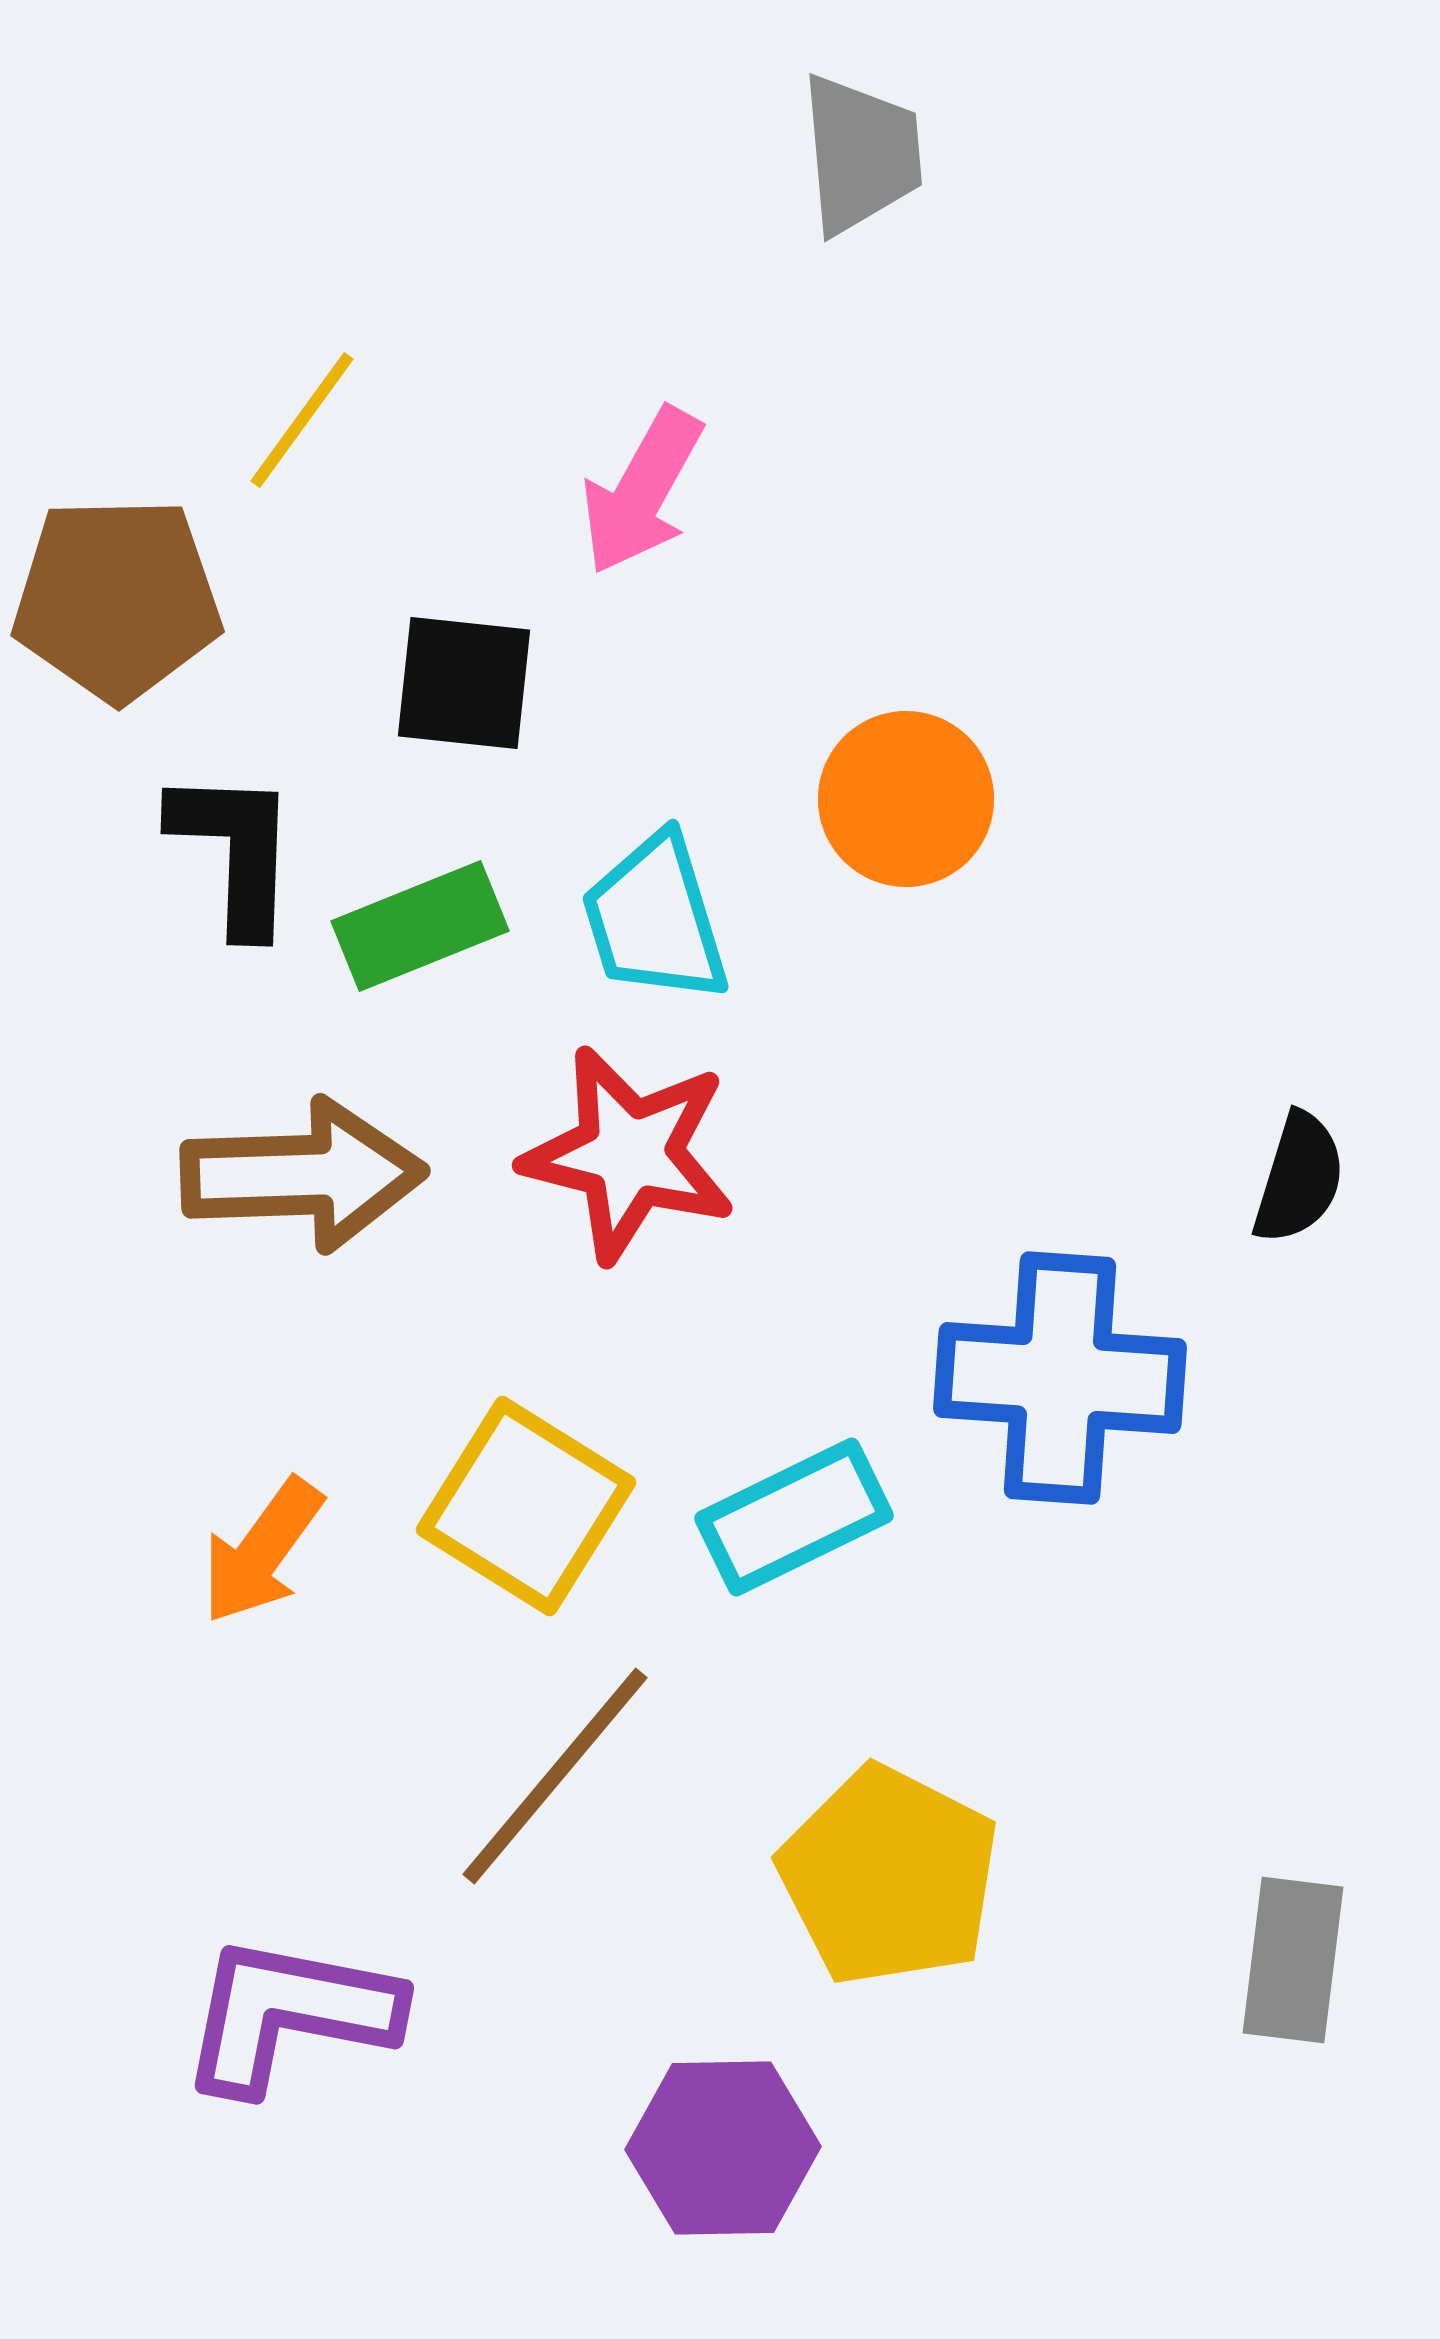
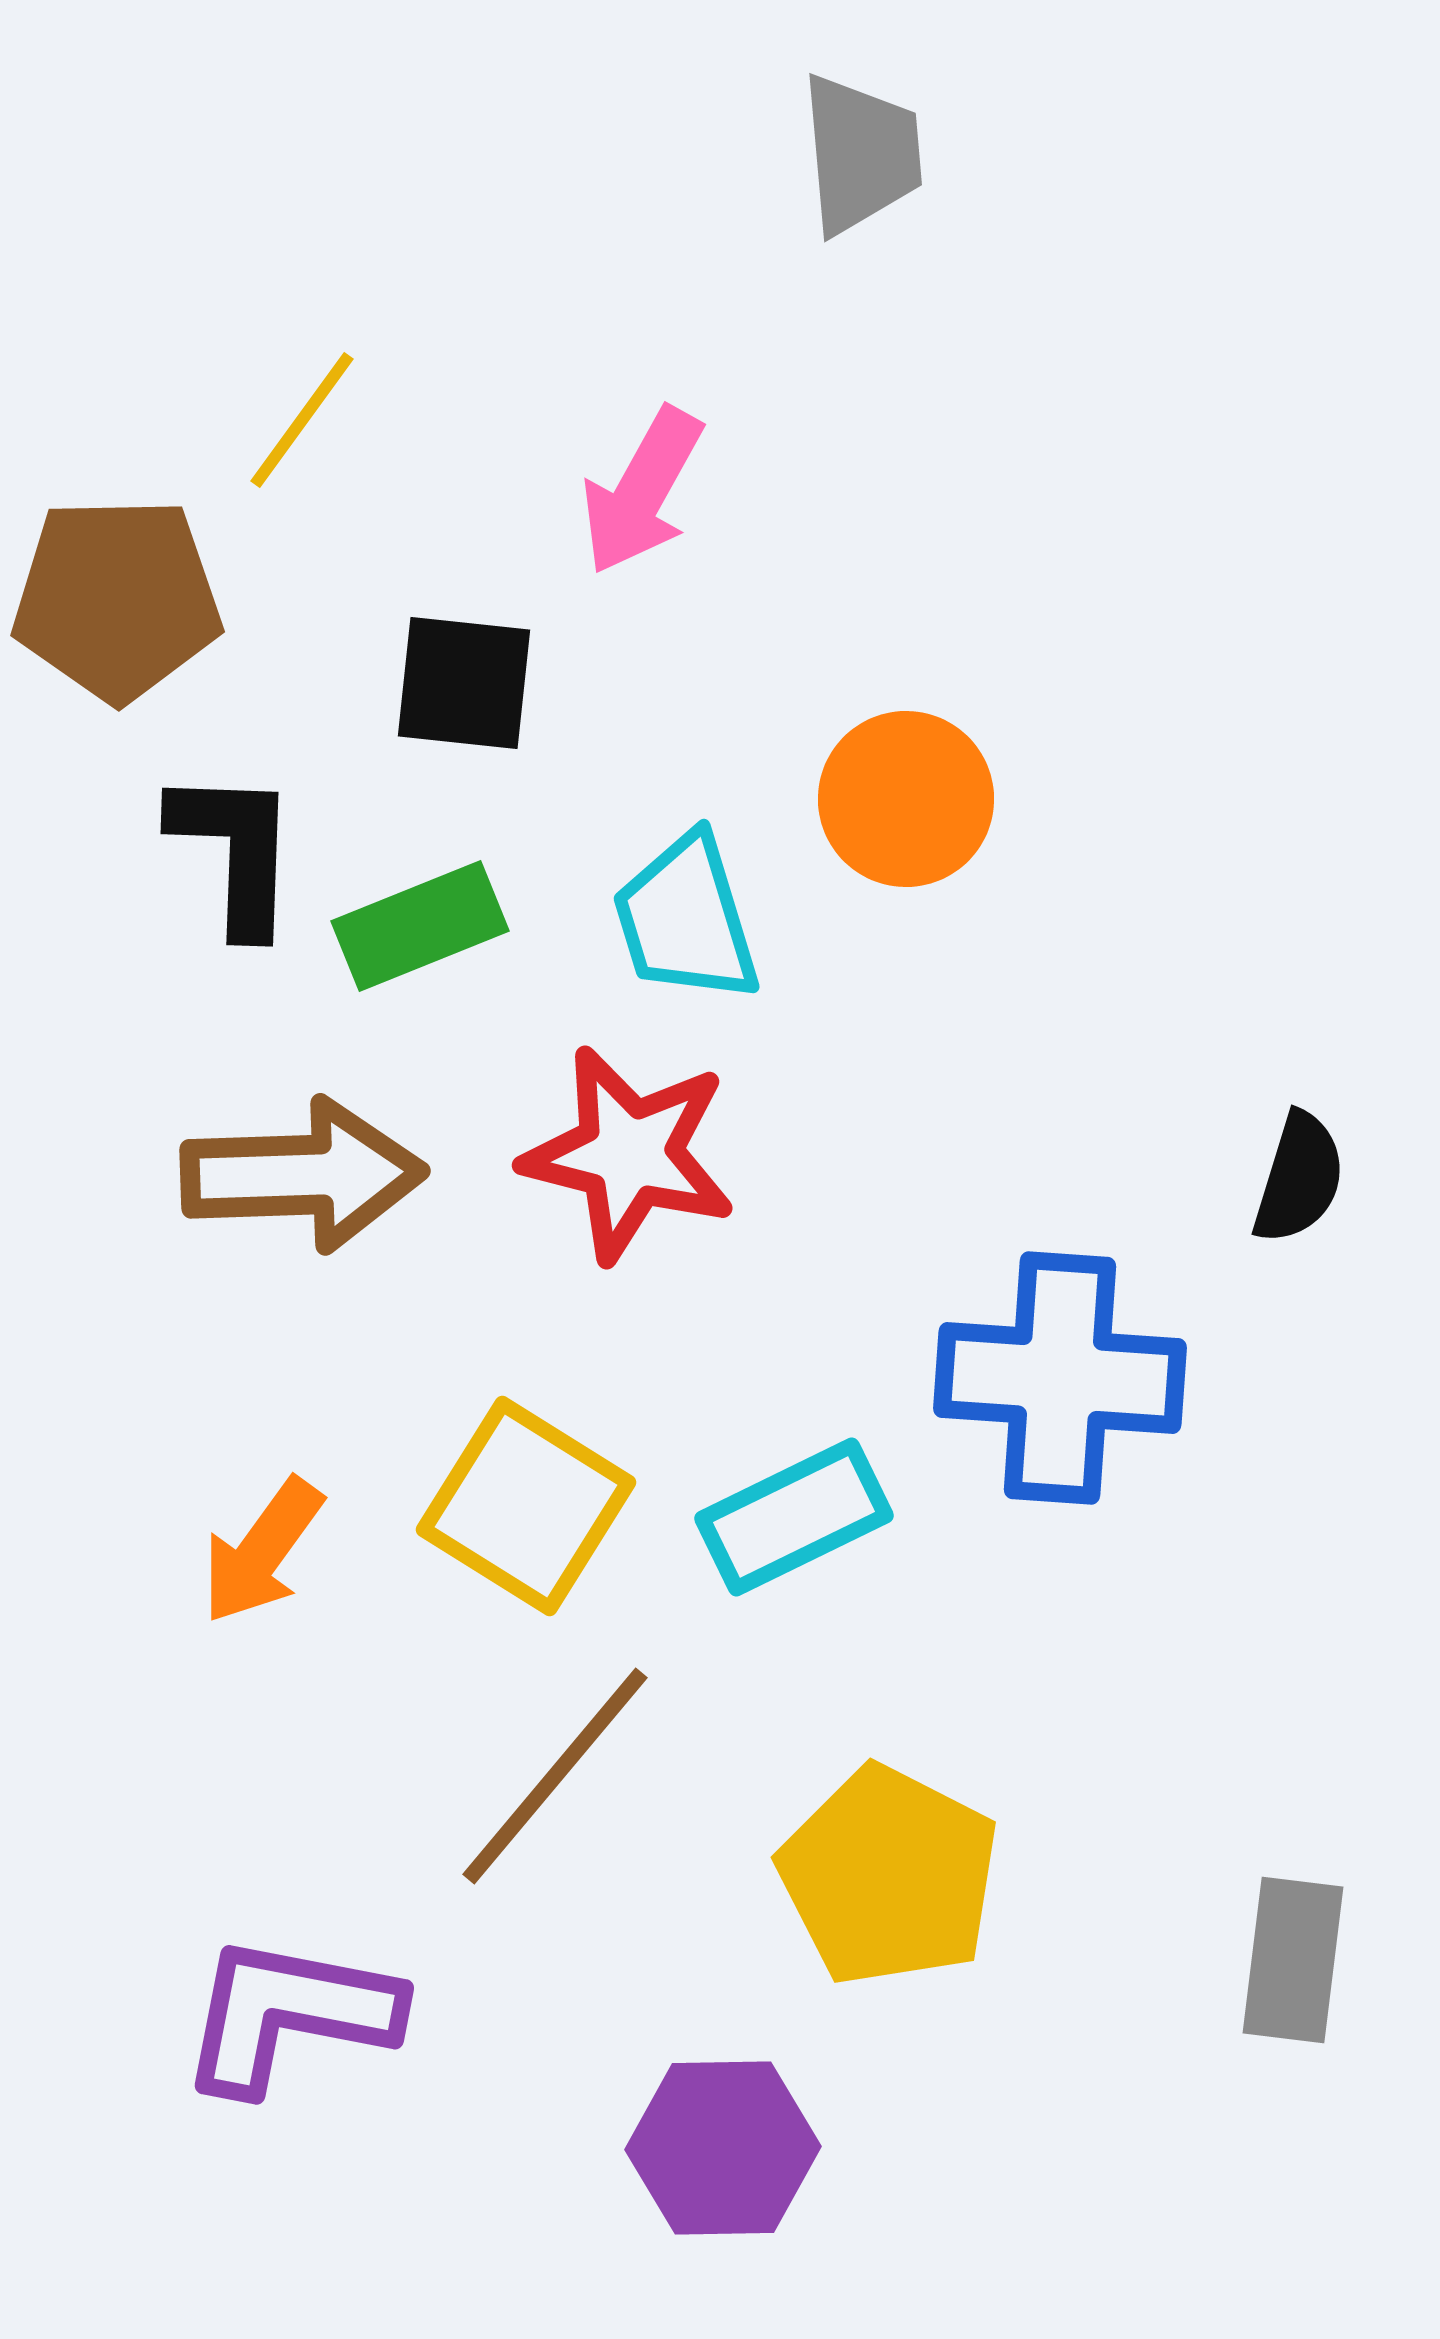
cyan trapezoid: moved 31 px right
